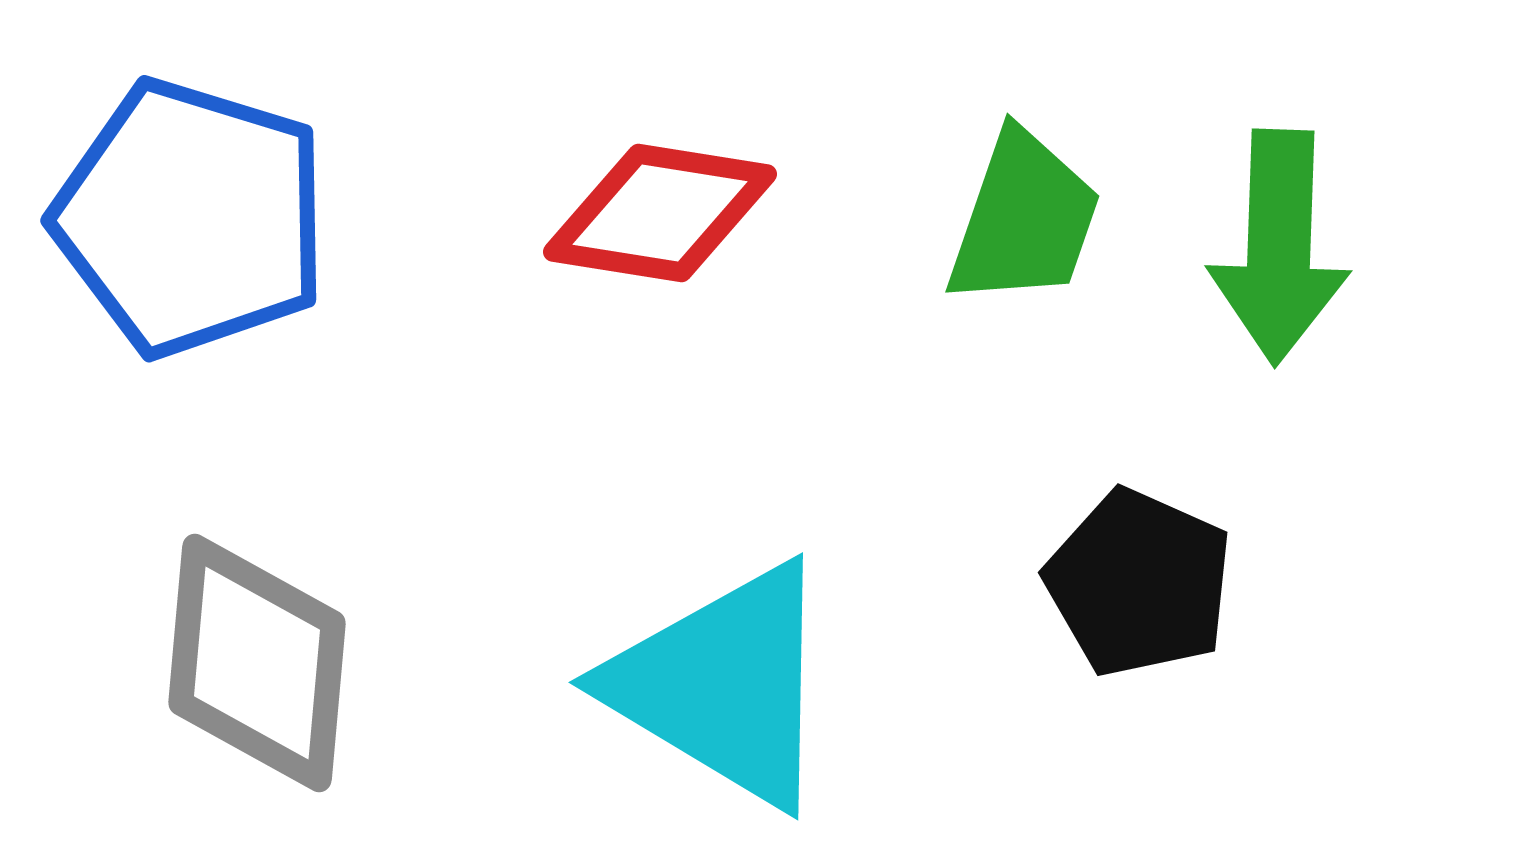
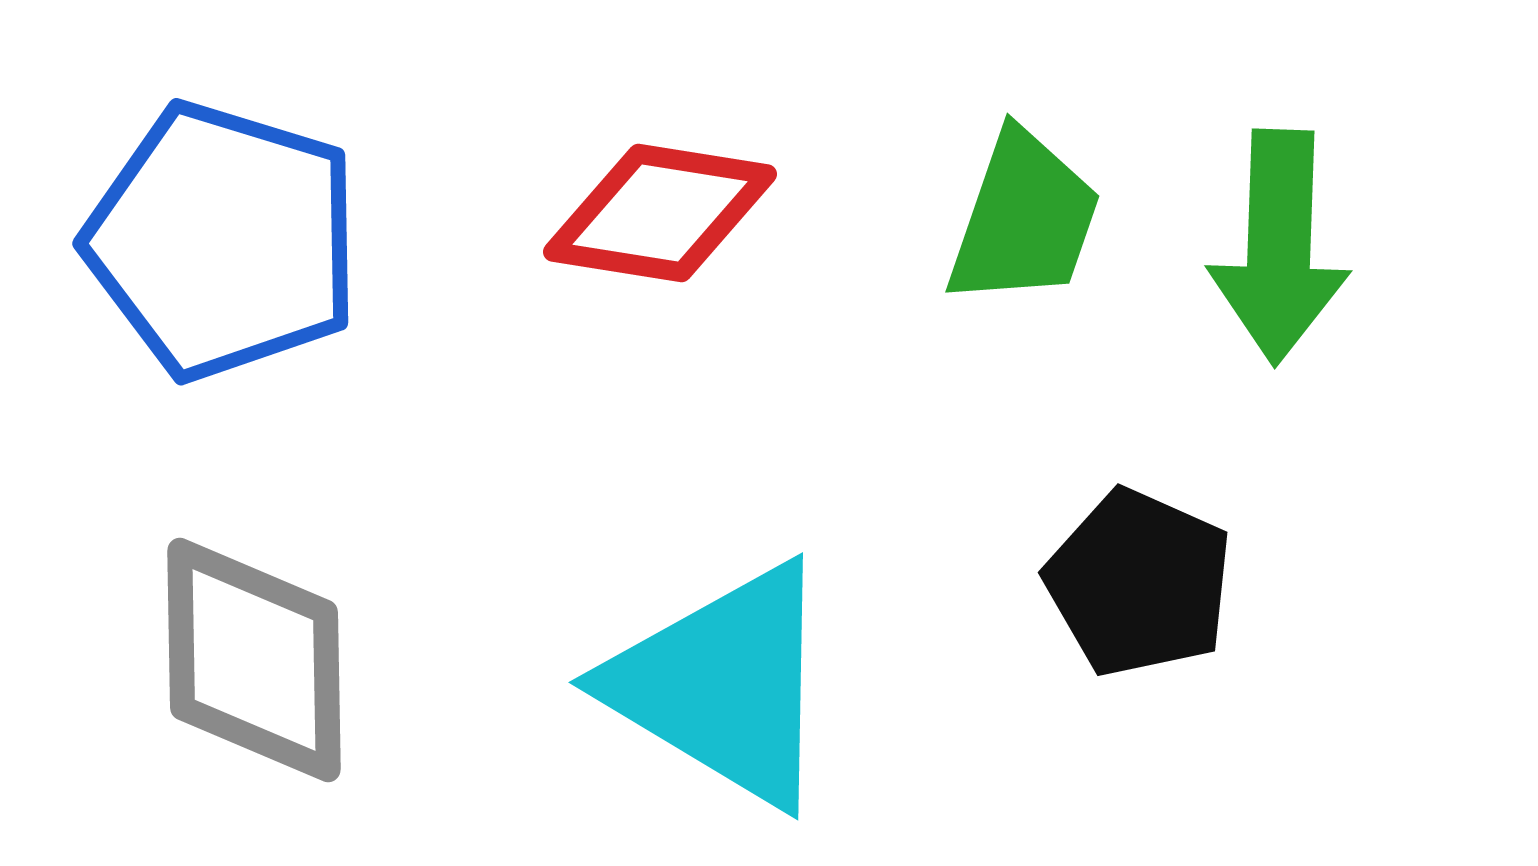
blue pentagon: moved 32 px right, 23 px down
gray diamond: moved 3 px left, 3 px up; rotated 6 degrees counterclockwise
